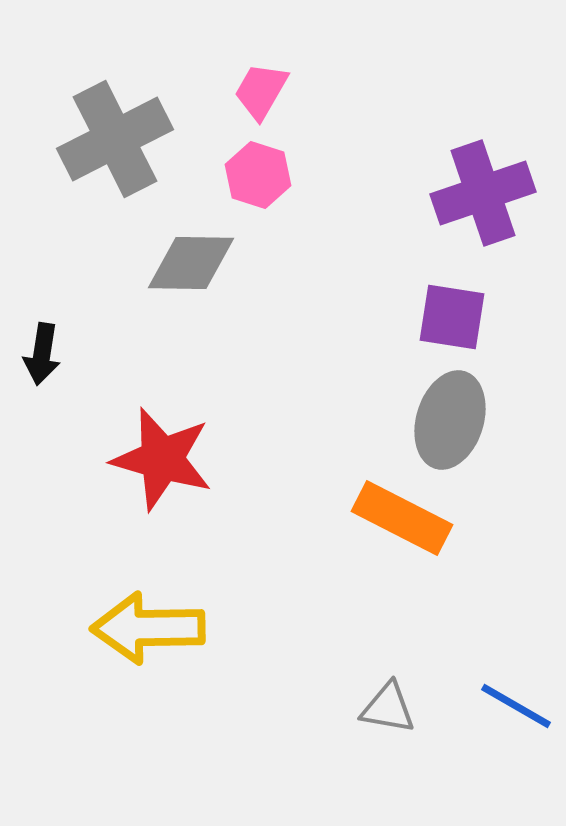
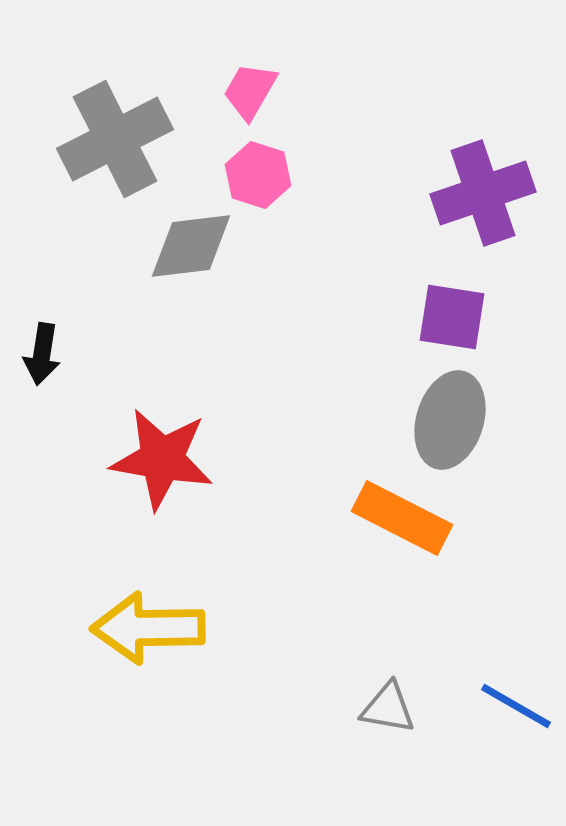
pink trapezoid: moved 11 px left
gray diamond: moved 17 px up; rotated 8 degrees counterclockwise
red star: rotated 6 degrees counterclockwise
